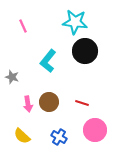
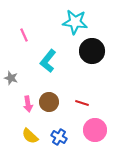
pink line: moved 1 px right, 9 px down
black circle: moved 7 px right
gray star: moved 1 px left, 1 px down
yellow semicircle: moved 8 px right
